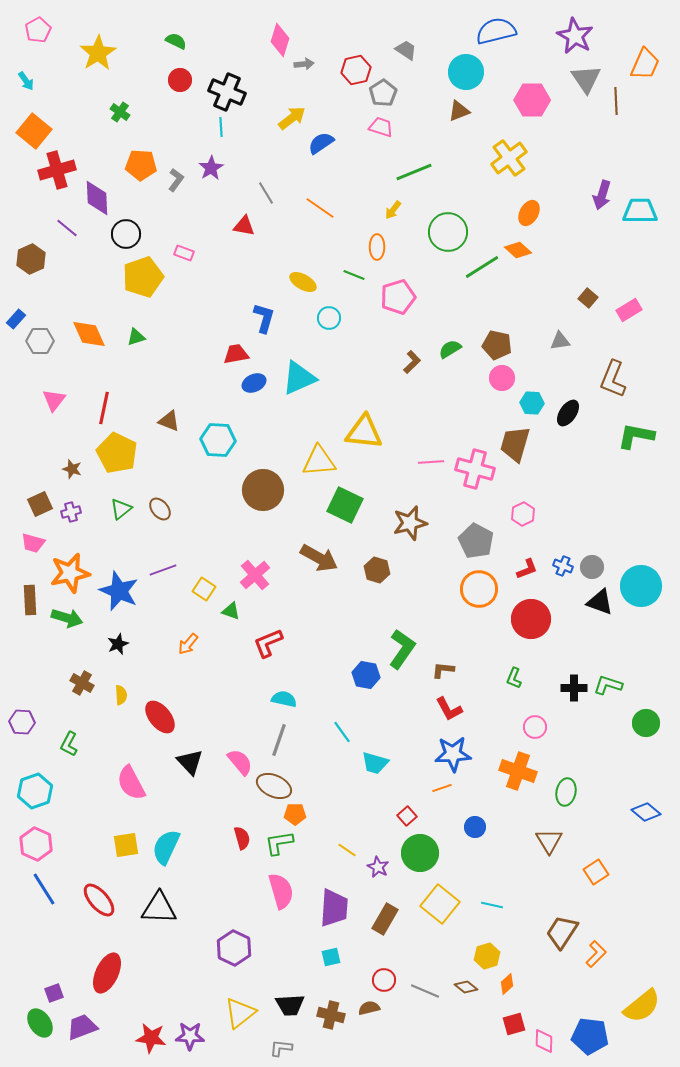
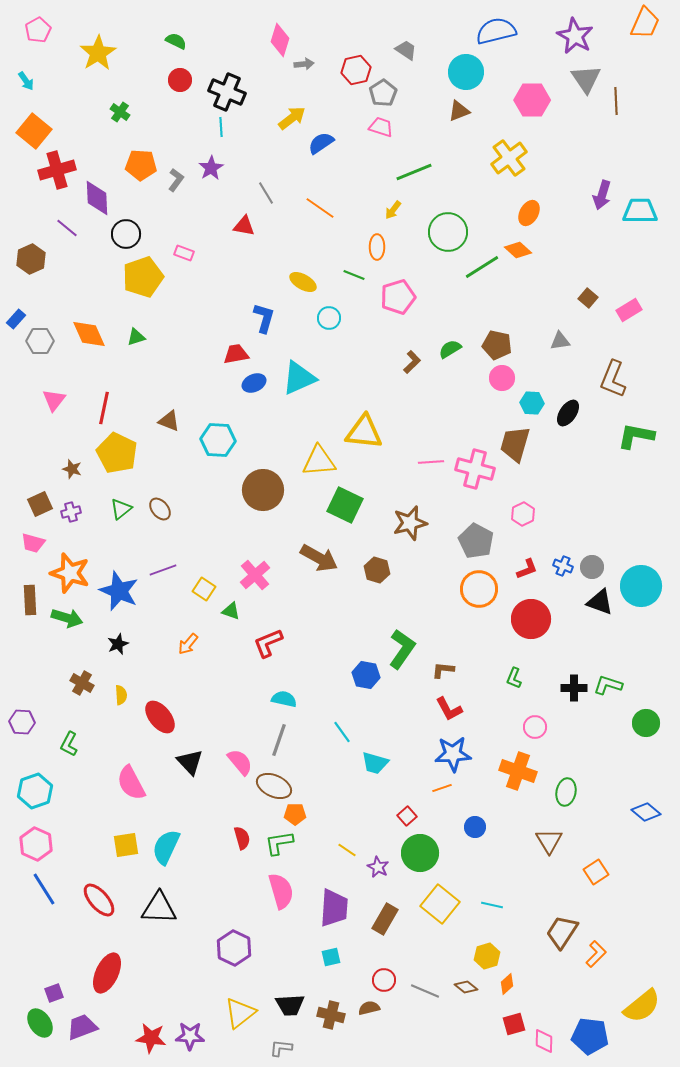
orange trapezoid at (645, 64): moved 41 px up
orange star at (70, 573): rotated 30 degrees clockwise
